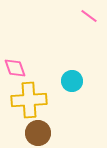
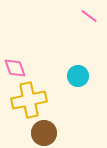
cyan circle: moved 6 px right, 5 px up
yellow cross: rotated 8 degrees counterclockwise
brown circle: moved 6 px right
